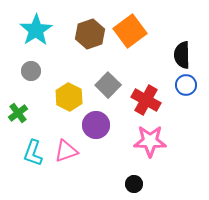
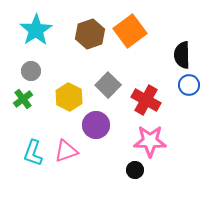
blue circle: moved 3 px right
green cross: moved 5 px right, 14 px up
black circle: moved 1 px right, 14 px up
